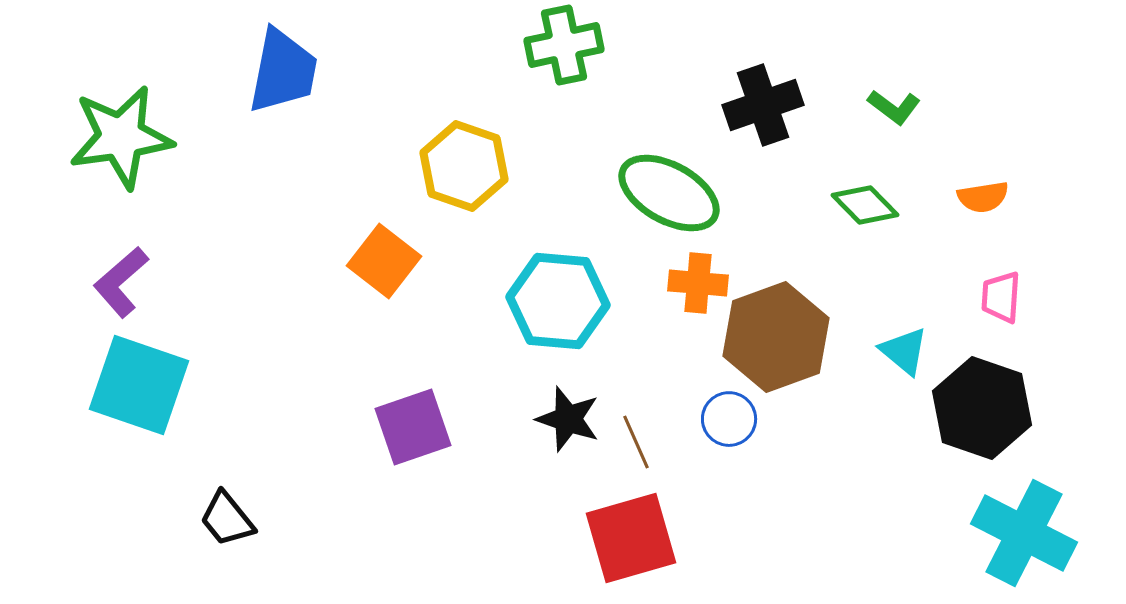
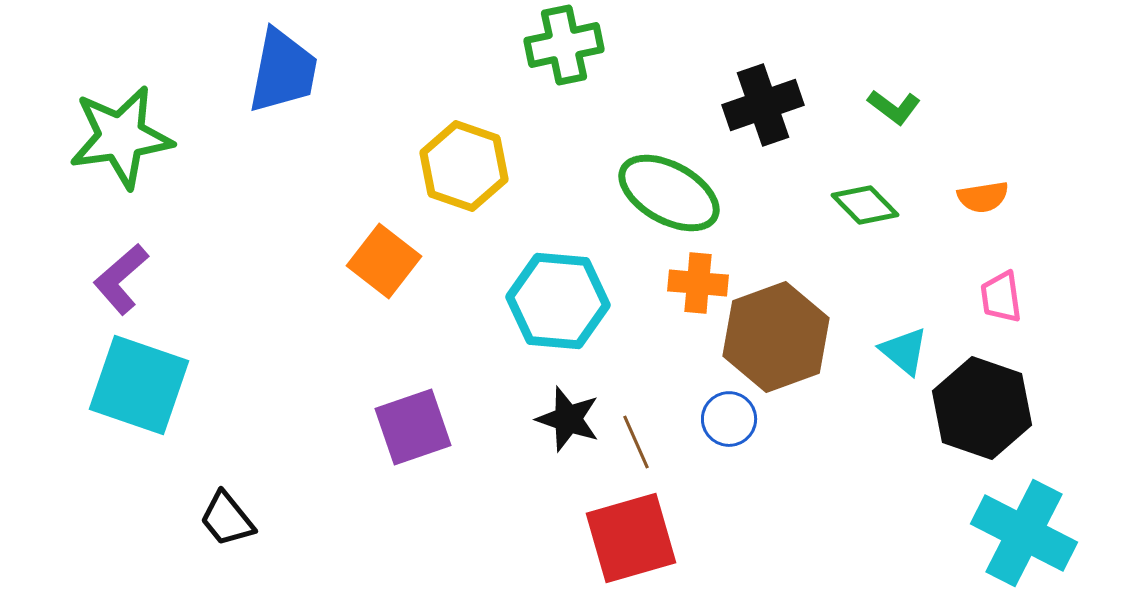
purple L-shape: moved 3 px up
pink trapezoid: rotated 12 degrees counterclockwise
